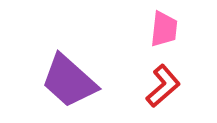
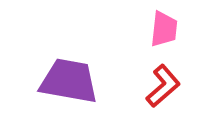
purple trapezoid: rotated 148 degrees clockwise
